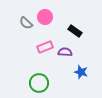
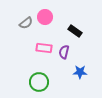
gray semicircle: rotated 80 degrees counterclockwise
pink rectangle: moved 1 px left, 1 px down; rotated 28 degrees clockwise
purple semicircle: moved 1 px left; rotated 80 degrees counterclockwise
blue star: moved 1 px left; rotated 16 degrees counterclockwise
green circle: moved 1 px up
